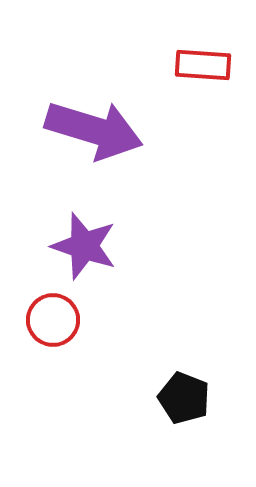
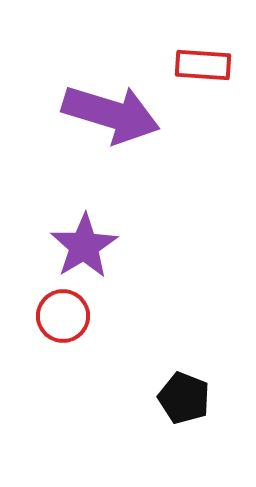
purple arrow: moved 17 px right, 16 px up
purple star: rotated 22 degrees clockwise
red circle: moved 10 px right, 4 px up
